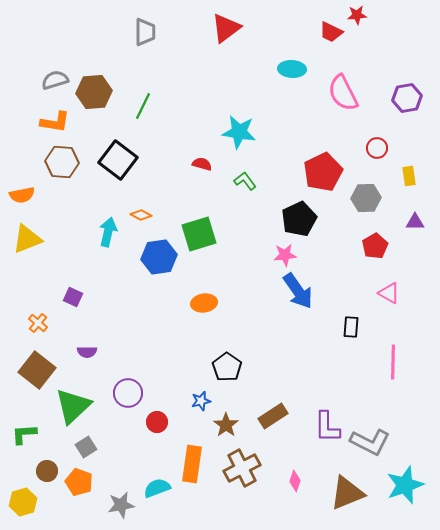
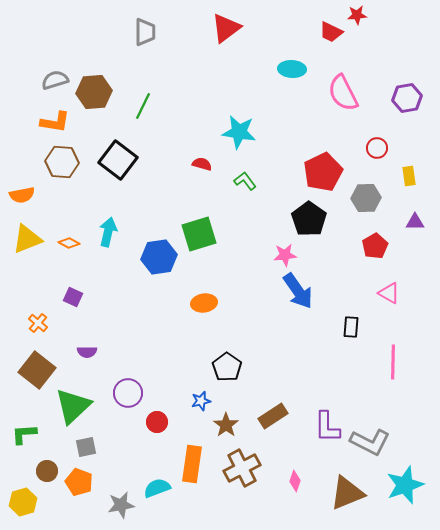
orange diamond at (141, 215): moved 72 px left, 28 px down
black pentagon at (299, 219): moved 10 px right; rotated 12 degrees counterclockwise
gray square at (86, 447): rotated 20 degrees clockwise
